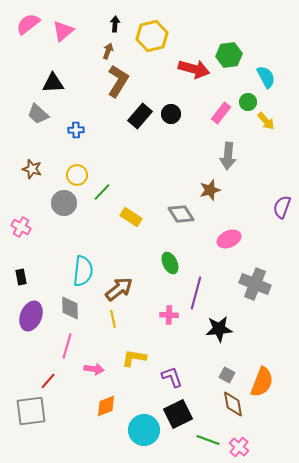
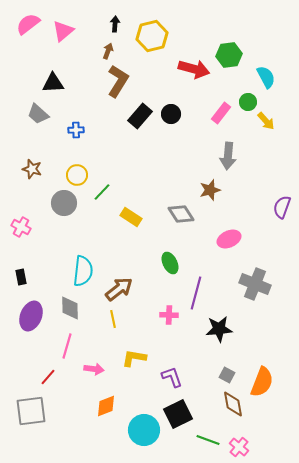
red line at (48, 381): moved 4 px up
